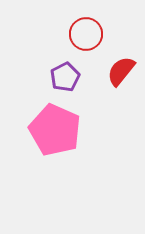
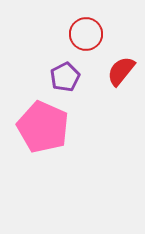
pink pentagon: moved 12 px left, 3 px up
